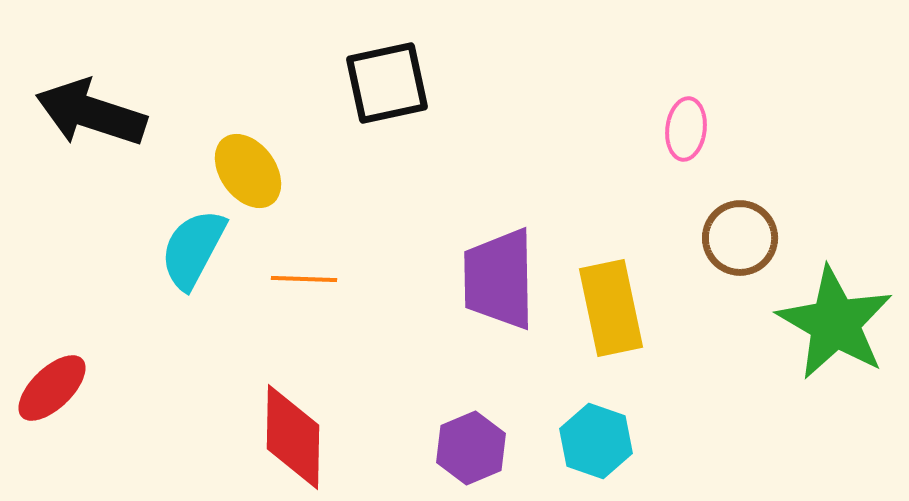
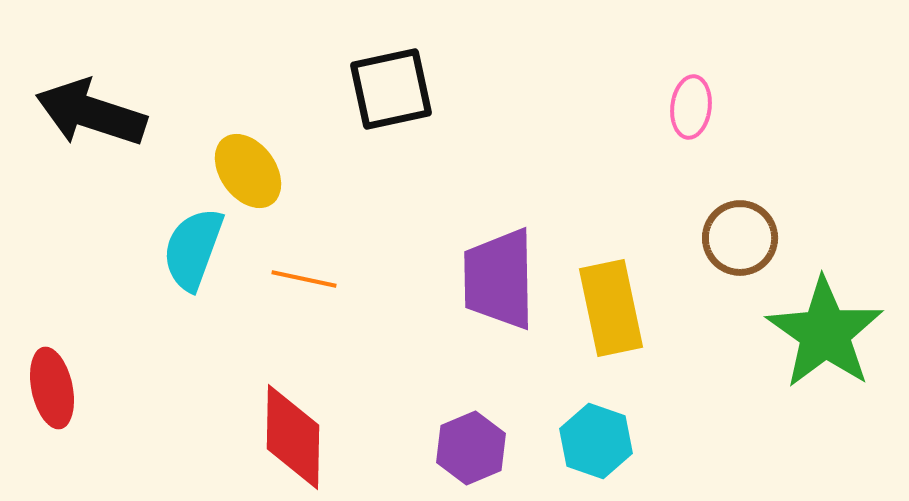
black square: moved 4 px right, 6 px down
pink ellipse: moved 5 px right, 22 px up
cyan semicircle: rotated 8 degrees counterclockwise
orange line: rotated 10 degrees clockwise
green star: moved 10 px left, 10 px down; rotated 5 degrees clockwise
red ellipse: rotated 58 degrees counterclockwise
